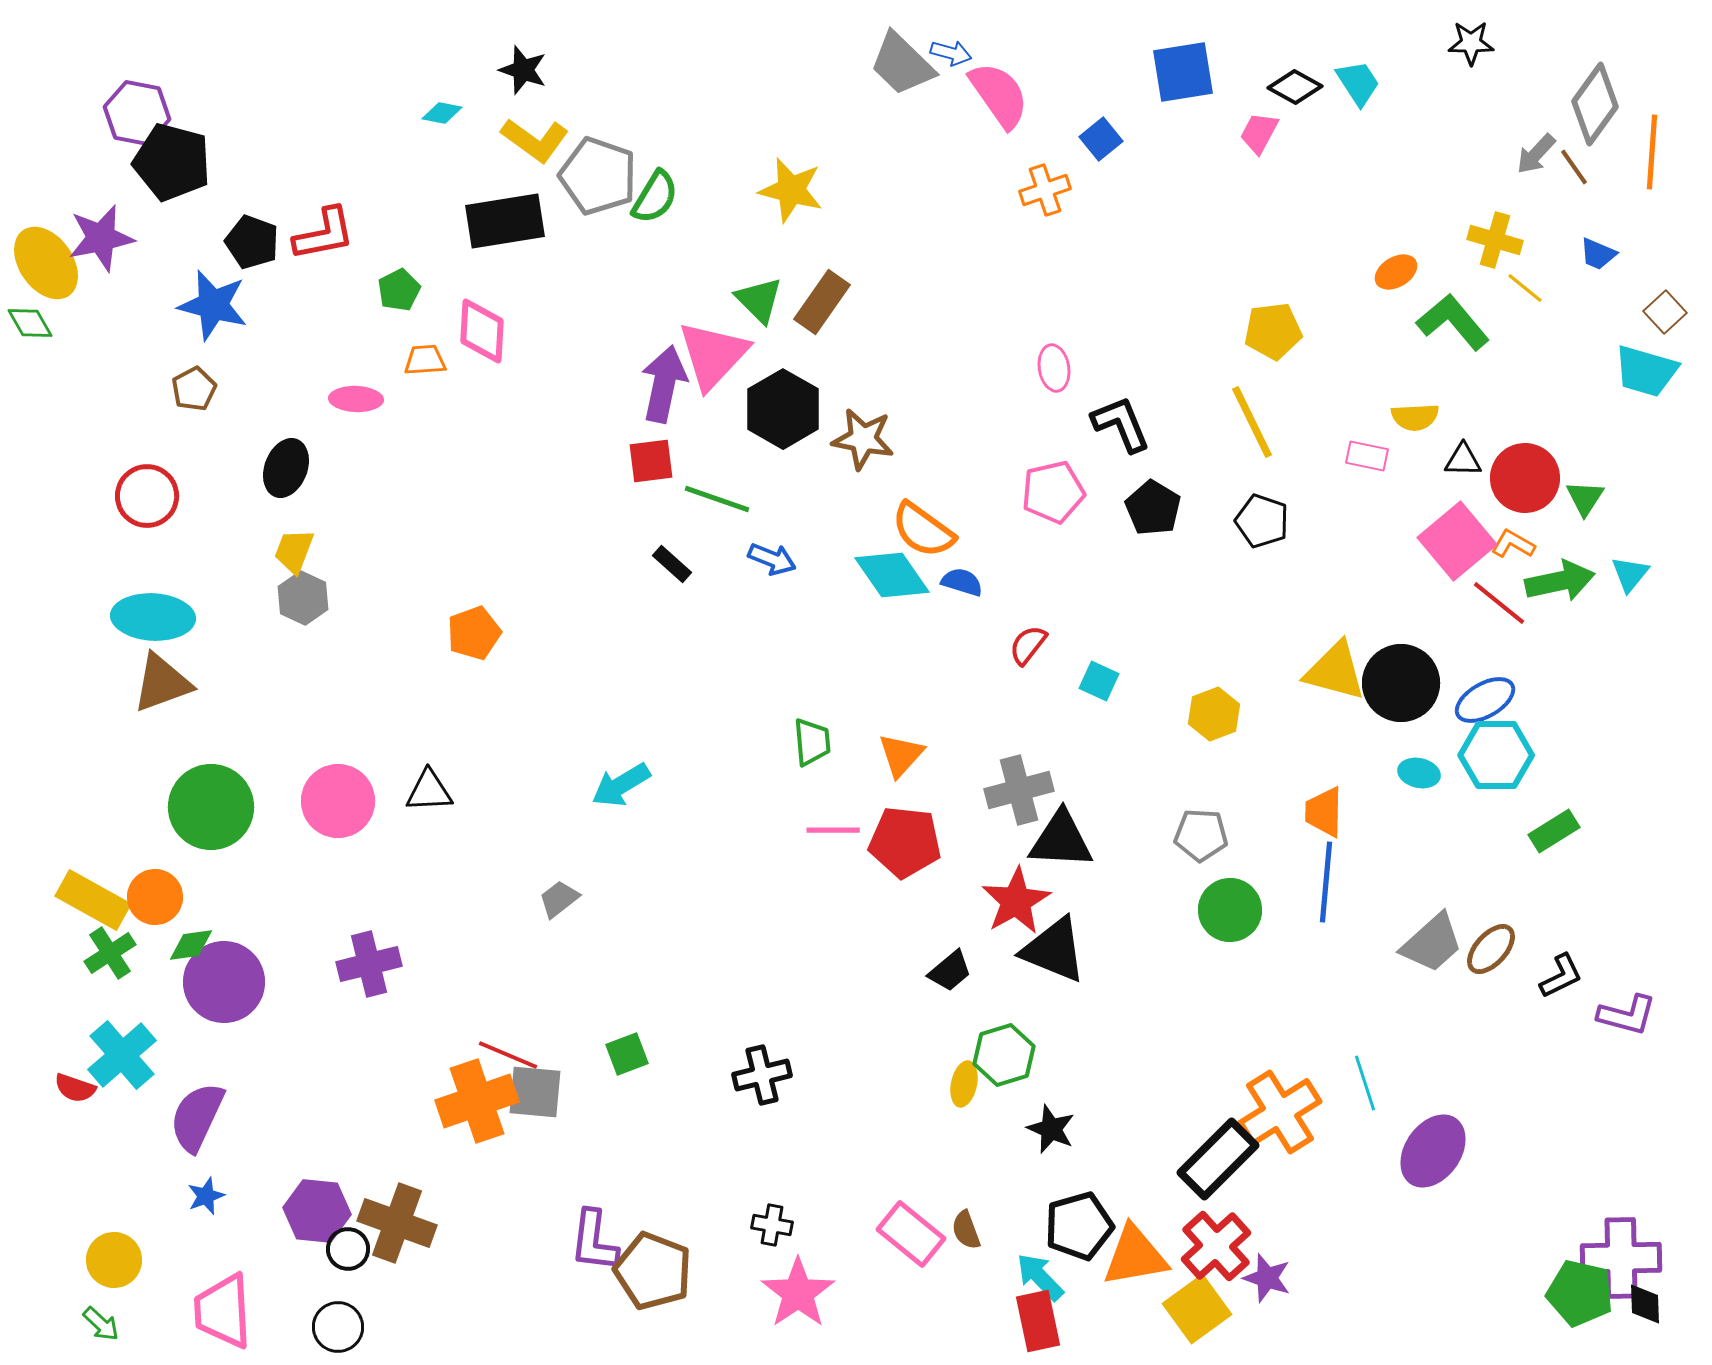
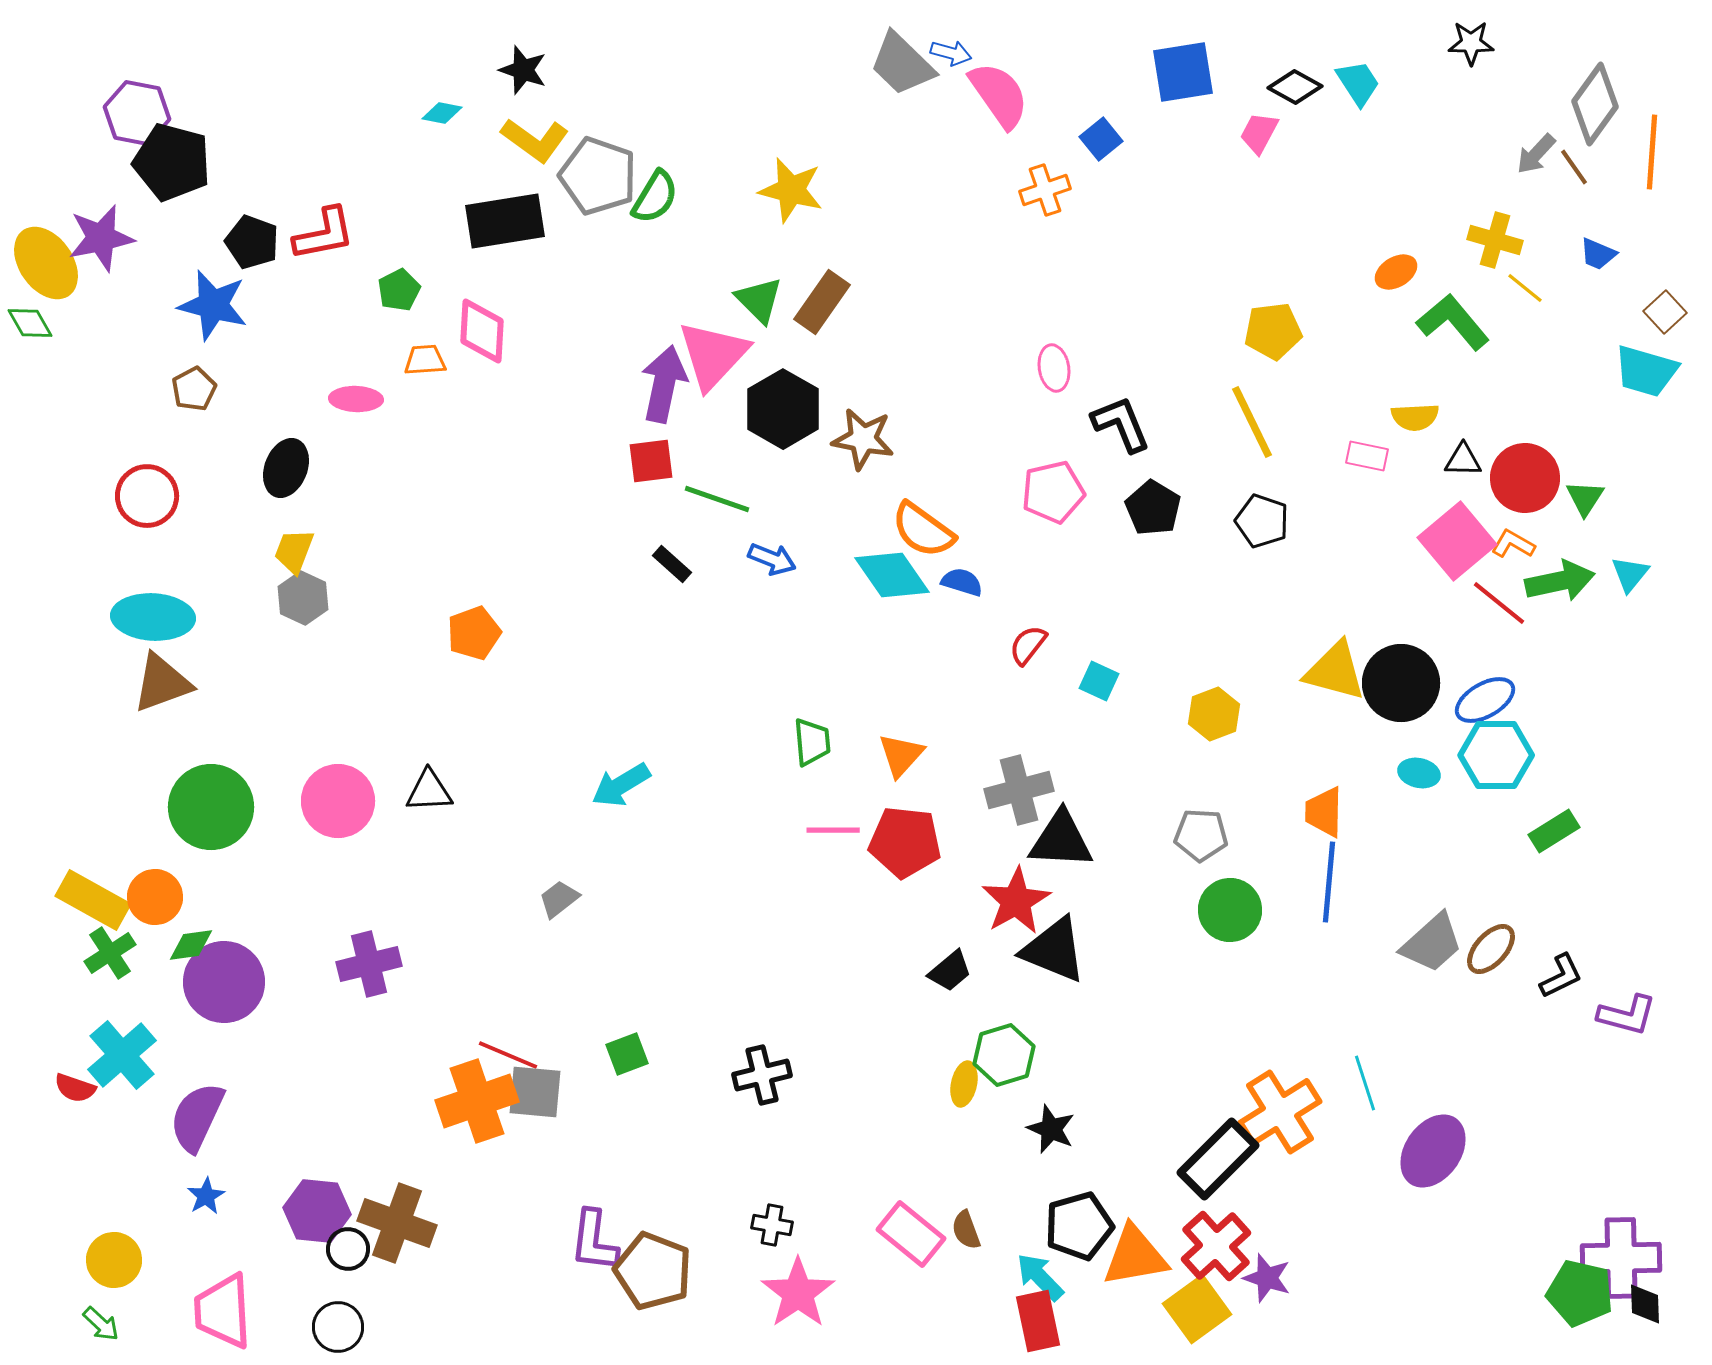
blue line at (1326, 882): moved 3 px right
blue star at (206, 1196): rotated 9 degrees counterclockwise
